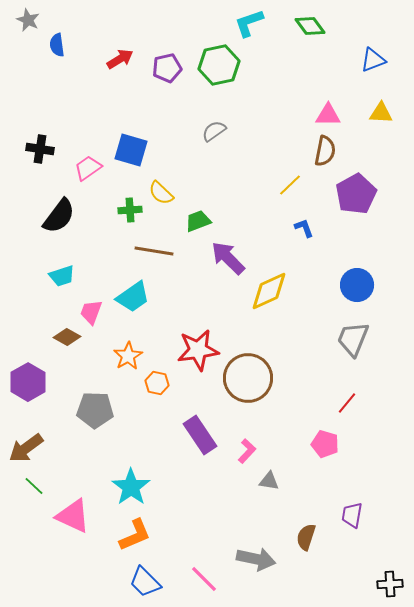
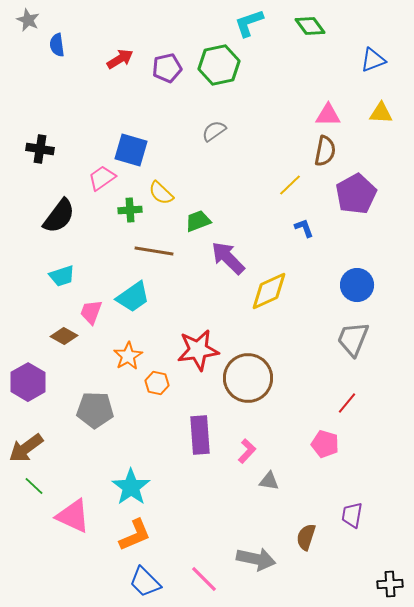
pink trapezoid at (88, 168): moved 14 px right, 10 px down
brown diamond at (67, 337): moved 3 px left, 1 px up
purple rectangle at (200, 435): rotated 30 degrees clockwise
